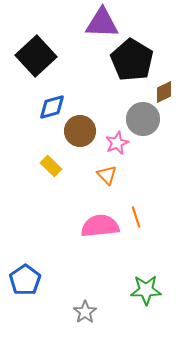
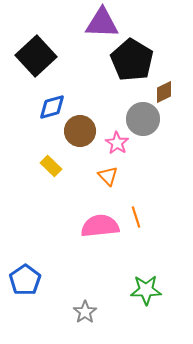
pink star: rotated 15 degrees counterclockwise
orange triangle: moved 1 px right, 1 px down
